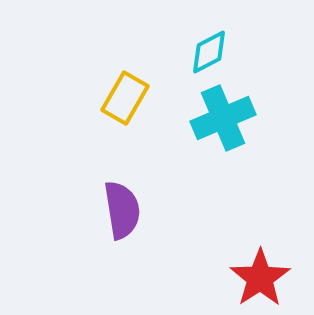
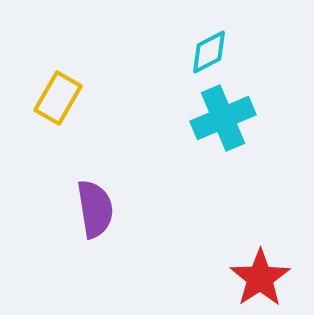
yellow rectangle: moved 67 px left
purple semicircle: moved 27 px left, 1 px up
